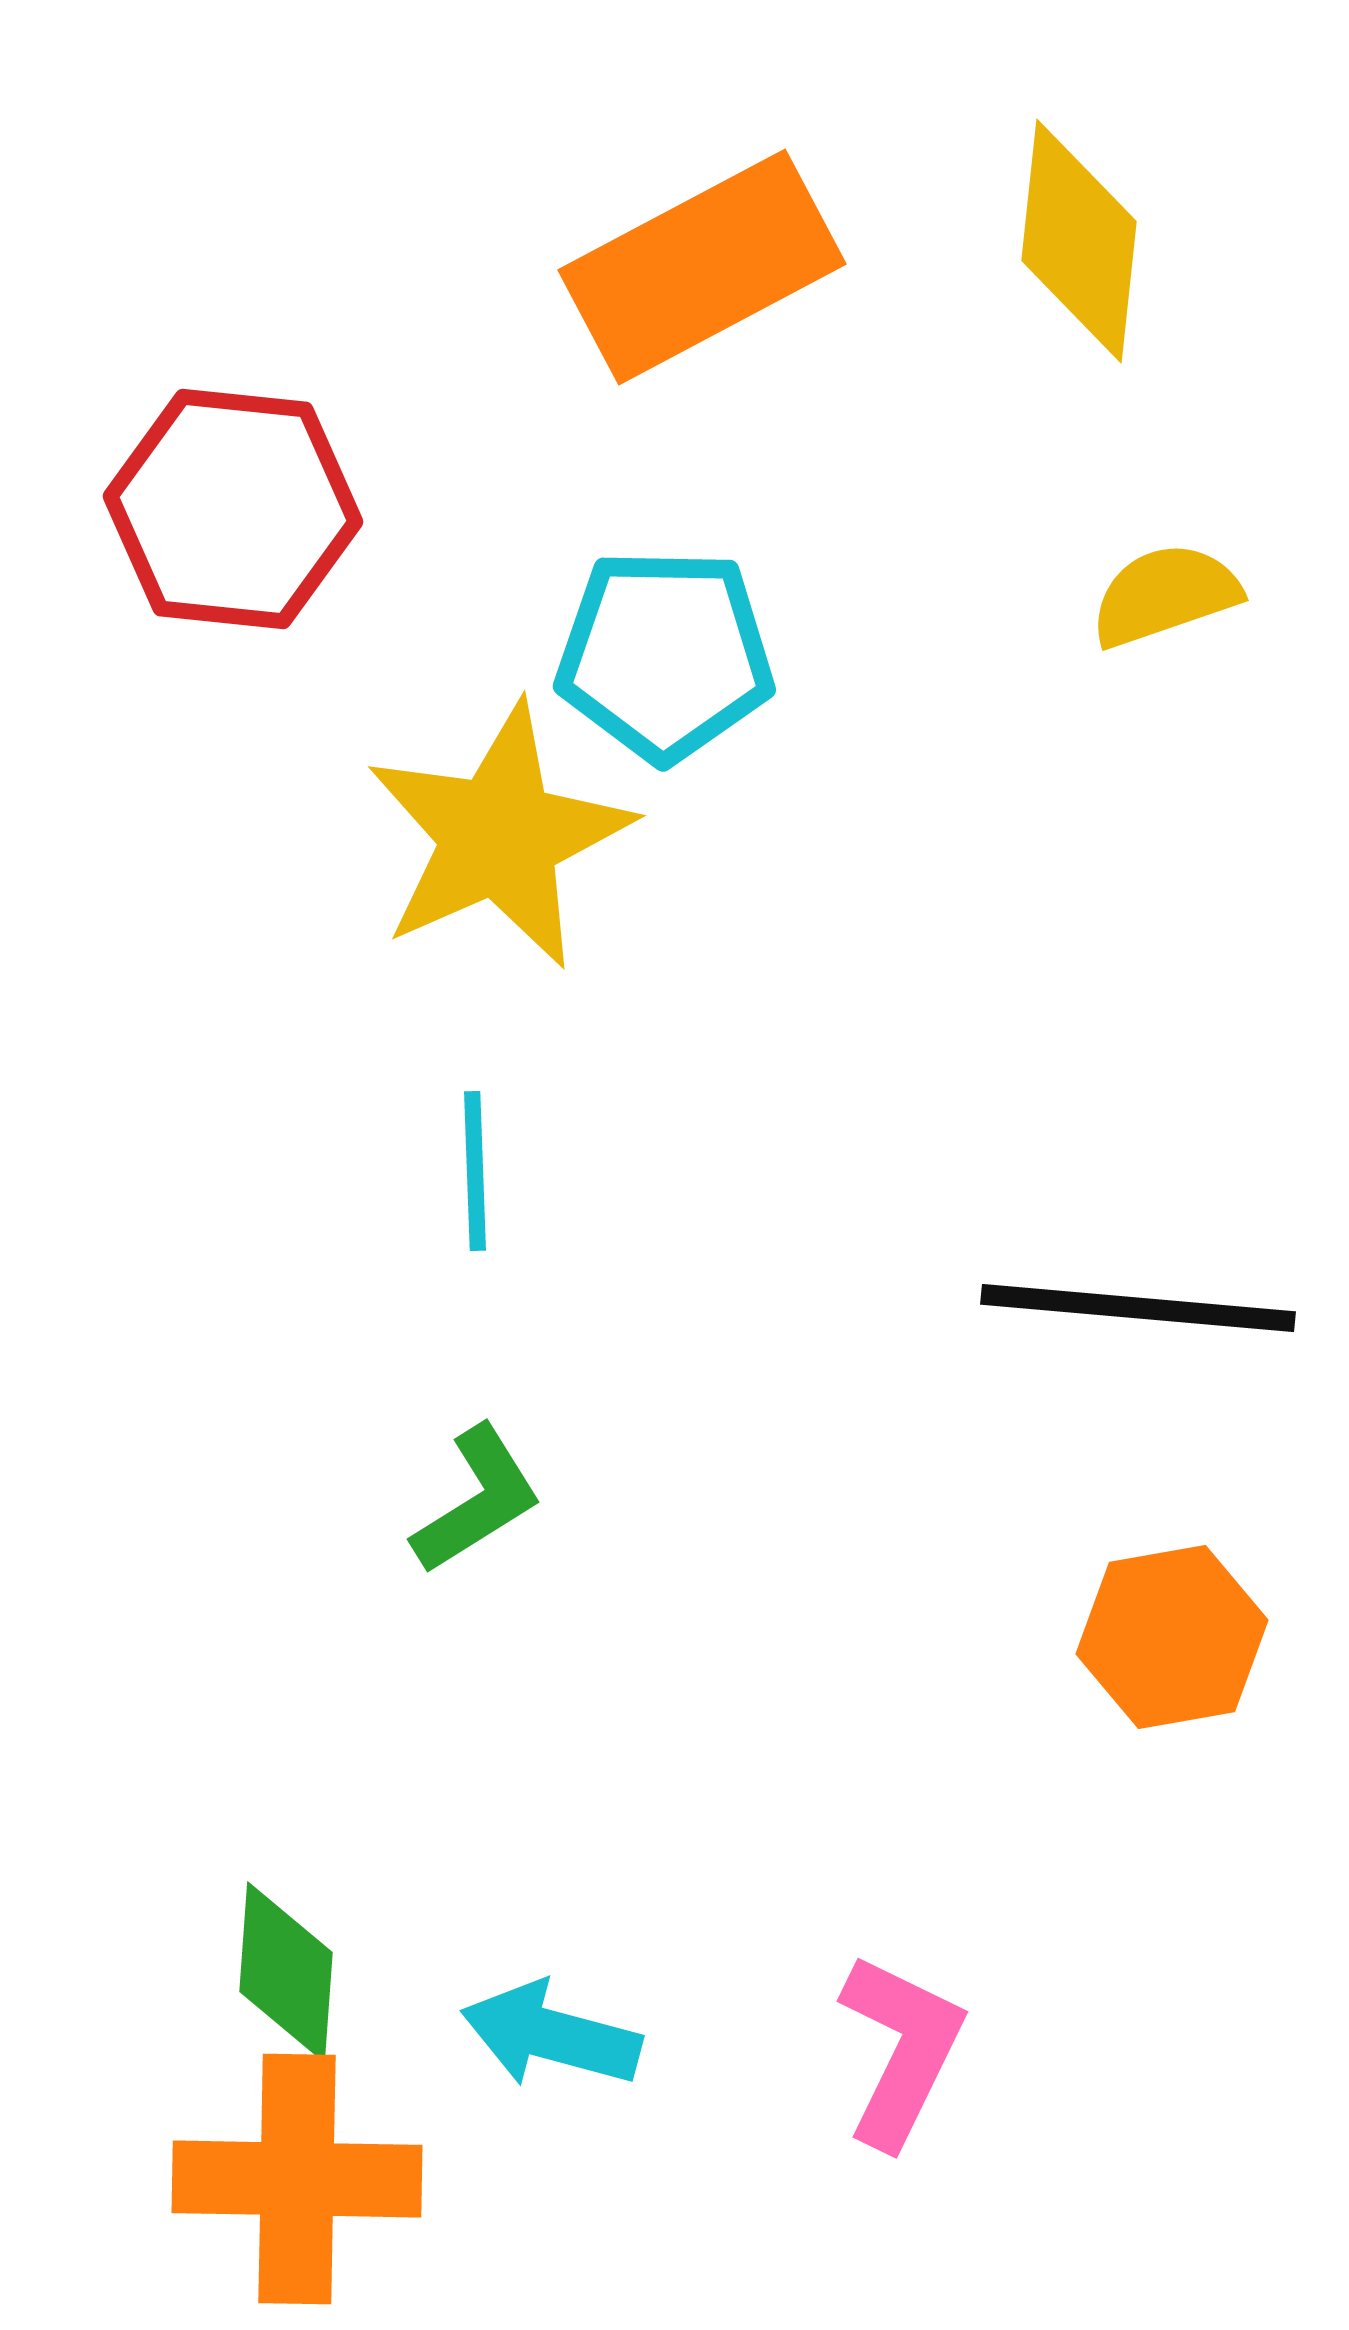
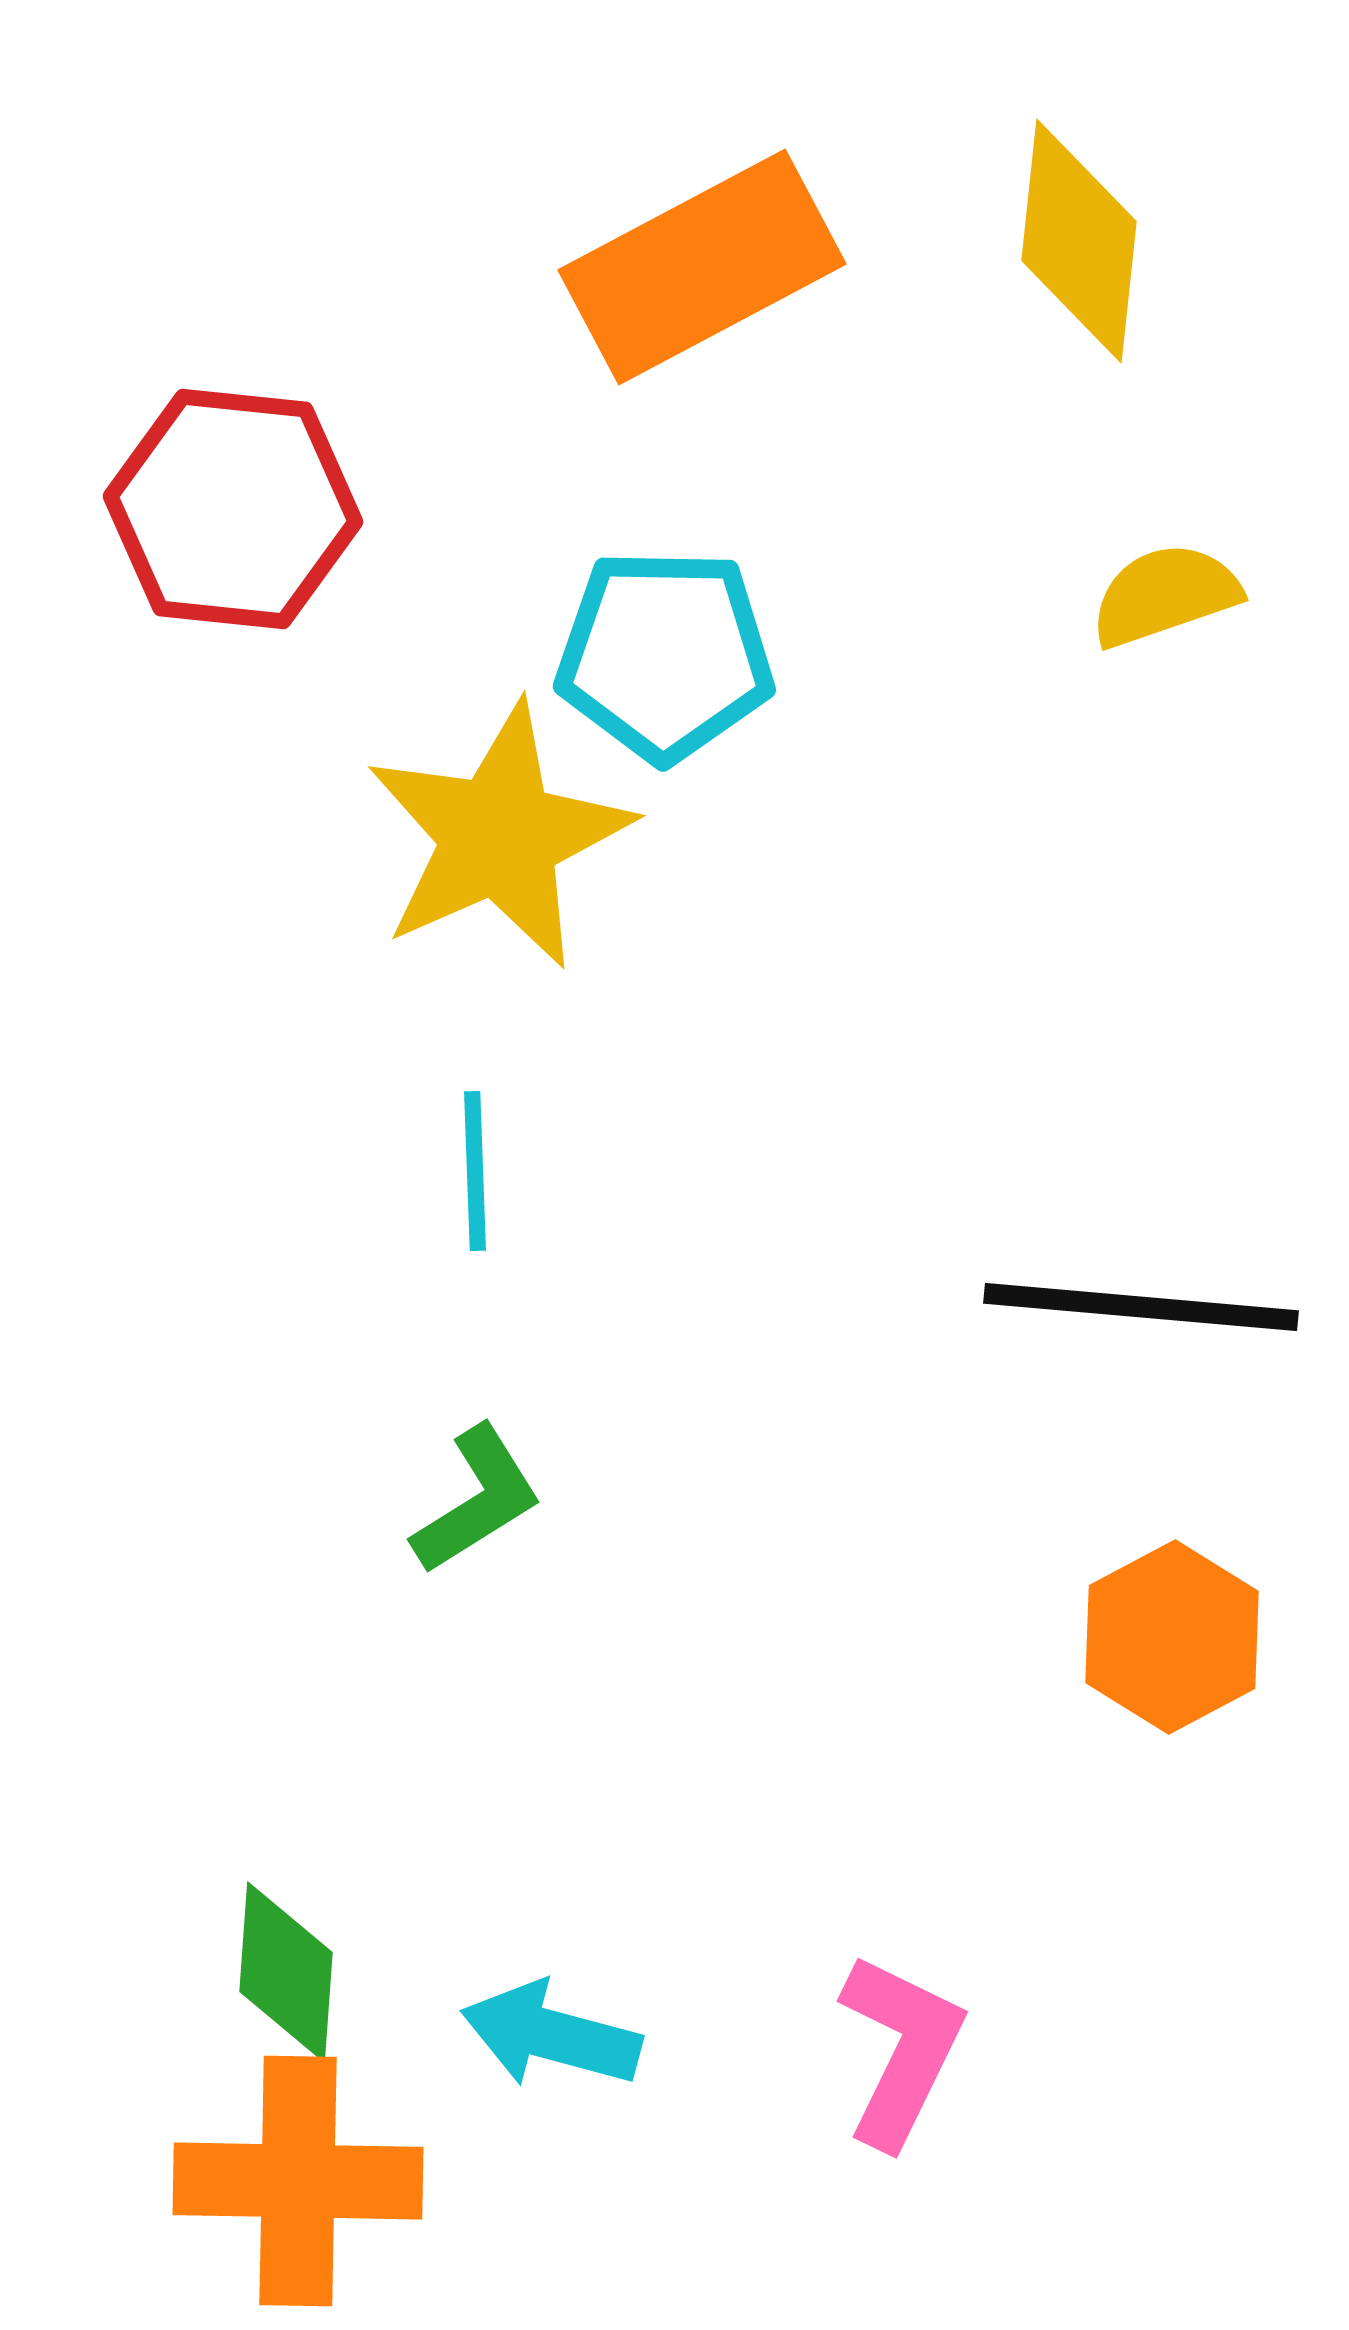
black line: moved 3 px right, 1 px up
orange hexagon: rotated 18 degrees counterclockwise
orange cross: moved 1 px right, 2 px down
